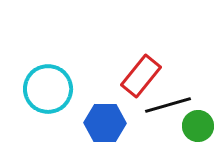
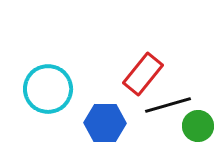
red rectangle: moved 2 px right, 2 px up
